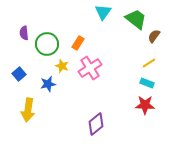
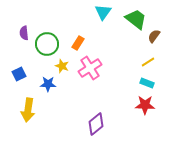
yellow line: moved 1 px left, 1 px up
blue square: rotated 16 degrees clockwise
blue star: rotated 14 degrees clockwise
